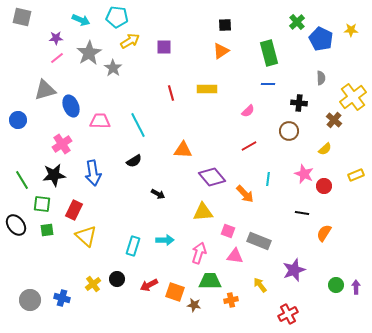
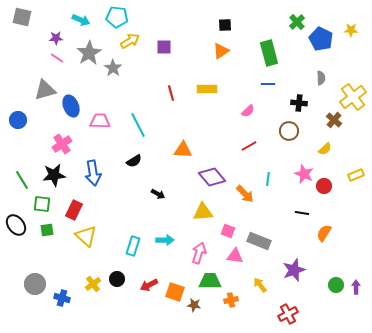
pink line at (57, 58): rotated 72 degrees clockwise
gray circle at (30, 300): moved 5 px right, 16 px up
